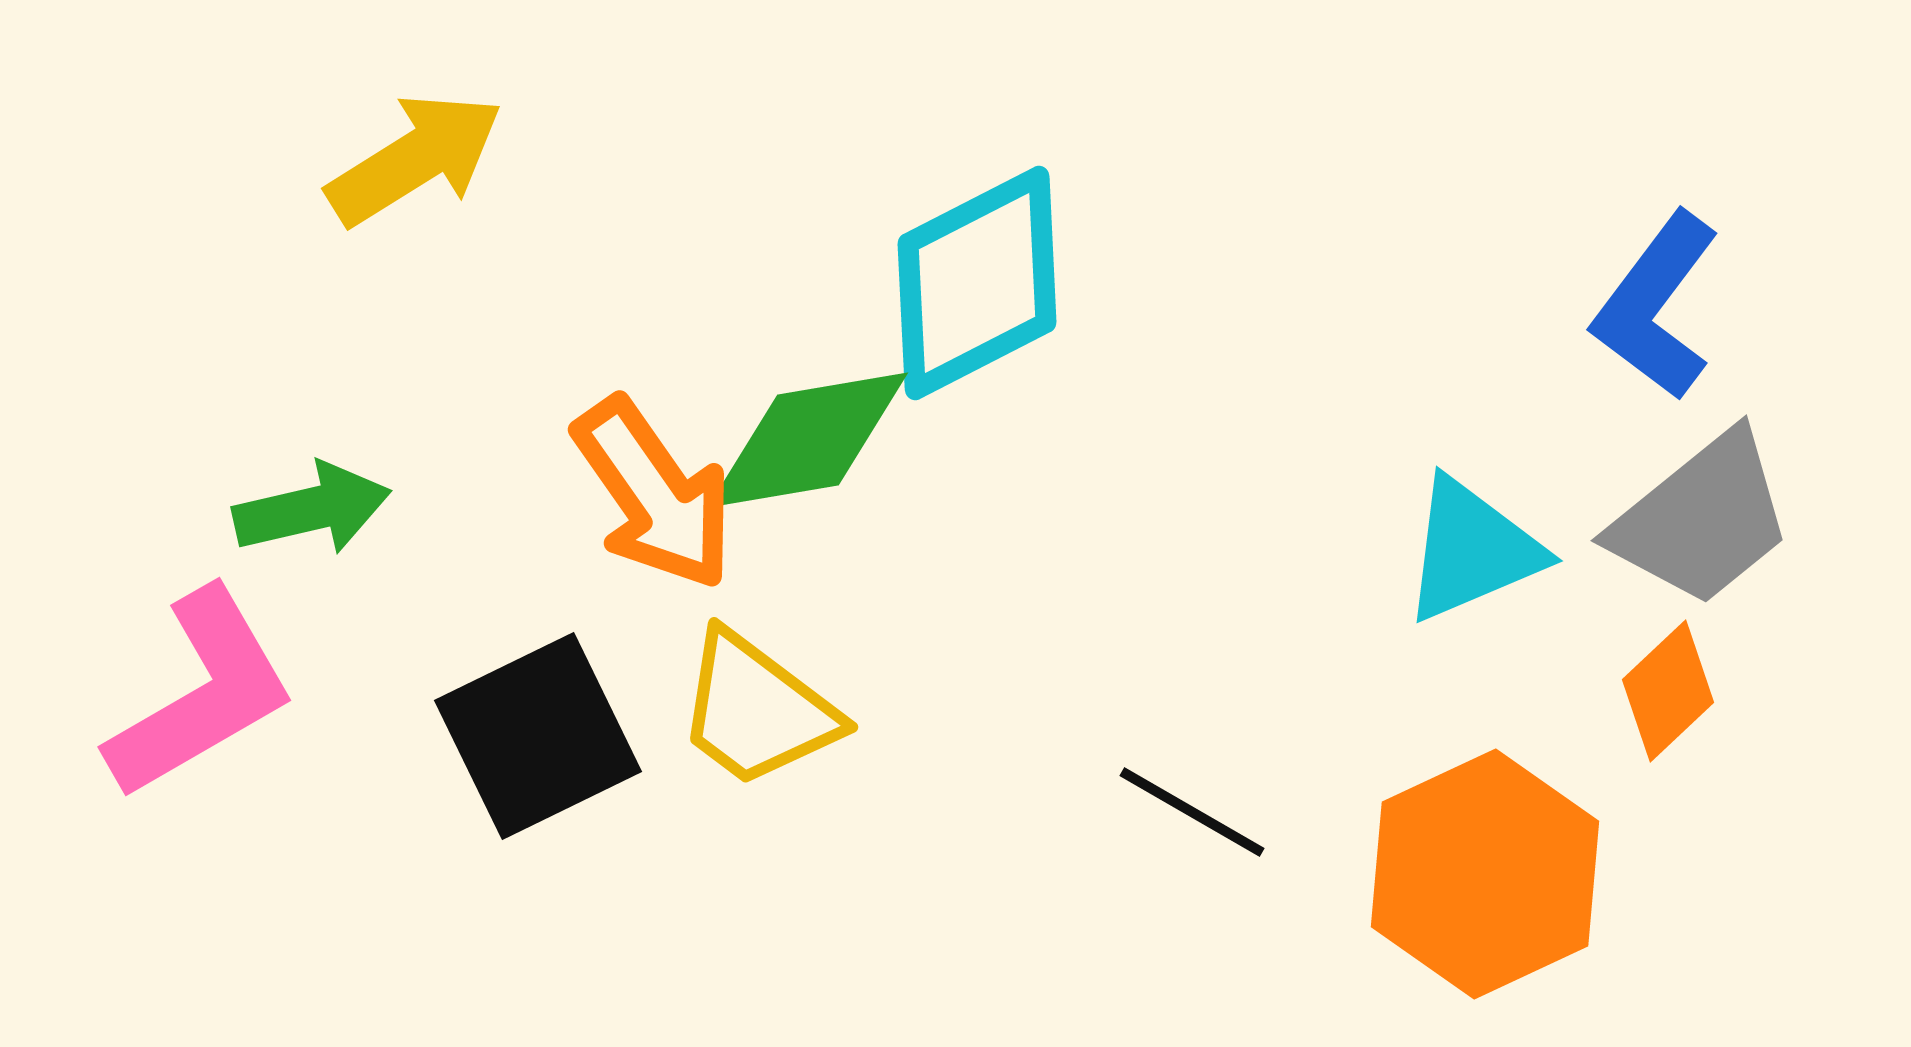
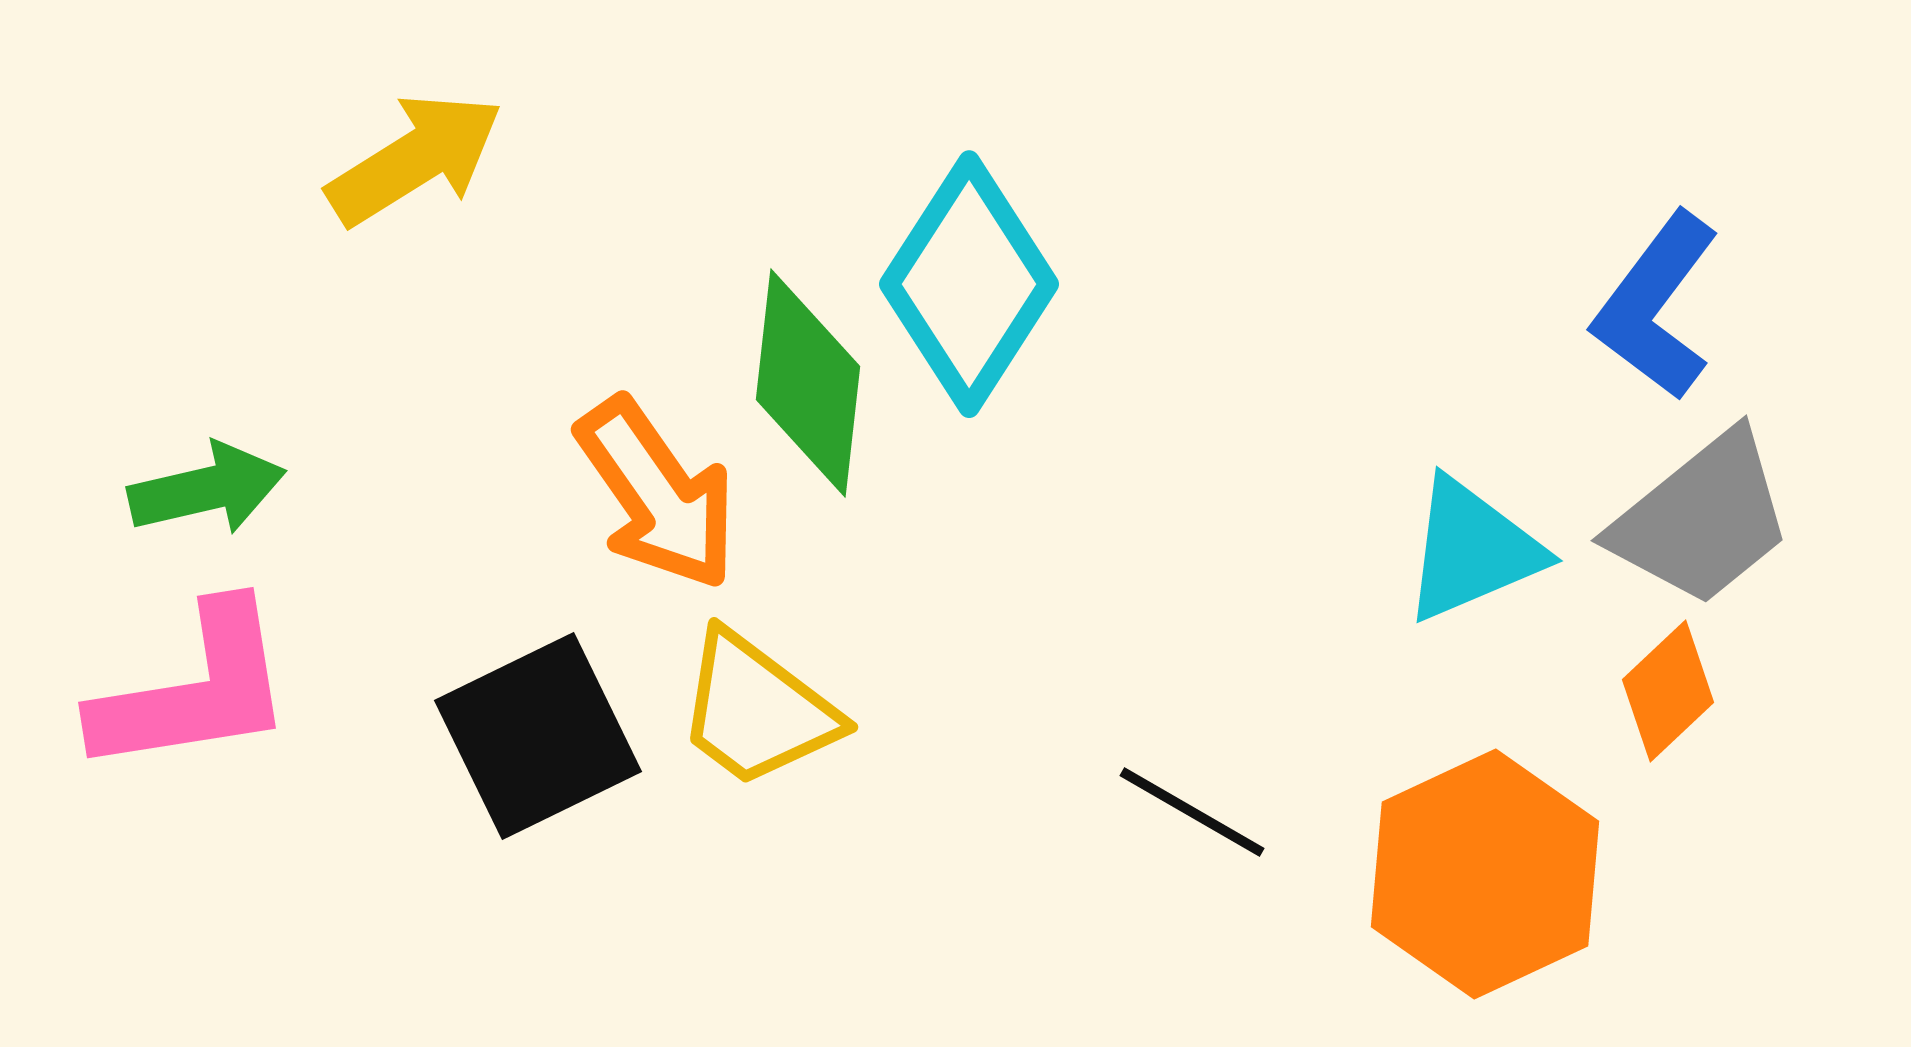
cyan diamond: moved 8 px left, 1 px down; rotated 30 degrees counterclockwise
green diamond: moved 57 px up; rotated 74 degrees counterclockwise
orange arrow: moved 3 px right
green arrow: moved 105 px left, 20 px up
pink L-shape: moved 7 px left, 4 px up; rotated 21 degrees clockwise
